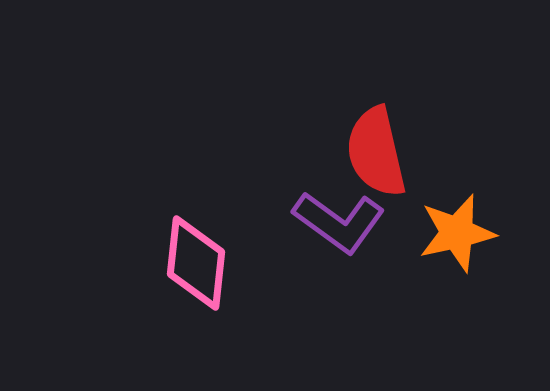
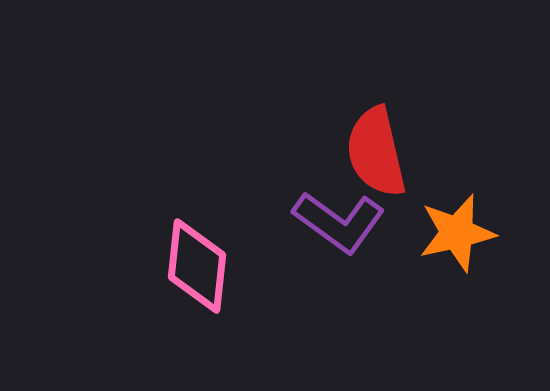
pink diamond: moved 1 px right, 3 px down
